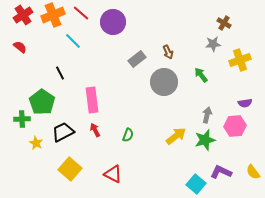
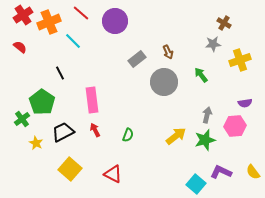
orange cross: moved 4 px left, 7 px down
purple circle: moved 2 px right, 1 px up
green cross: rotated 35 degrees counterclockwise
